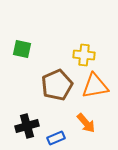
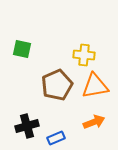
orange arrow: moved 8 px right, 1 px up; rotated 70 degrees counterclockwise
